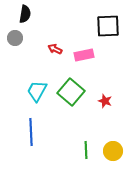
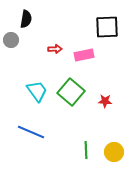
black semicircle: moved 1 px right, 5 px down
black square: moved 1 px left, 1 px down
gray circle: moved 4 px left, 2 px down
red arrow: rotated 152 degrees clockwise
cyan trapezoid: rotated 115 degrees clockwise
red star: rotated 16 degrees counterclockwise
blue line: rotated 64 degrees counterclockwise
yellow circle: moved 1 px right, 1 px down
